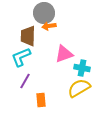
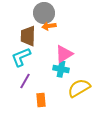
pink triangle: rotated 12 degrees counterclockwise
cyan cross: moved 21 px left, 1 px down
